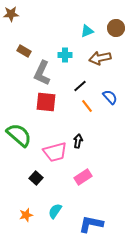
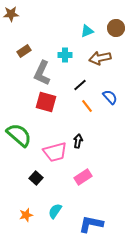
brown rectangle: rotated 64 degrees counterclockwise
black line: moved 1 px up
red square: rotated 10 degrees clockwise
